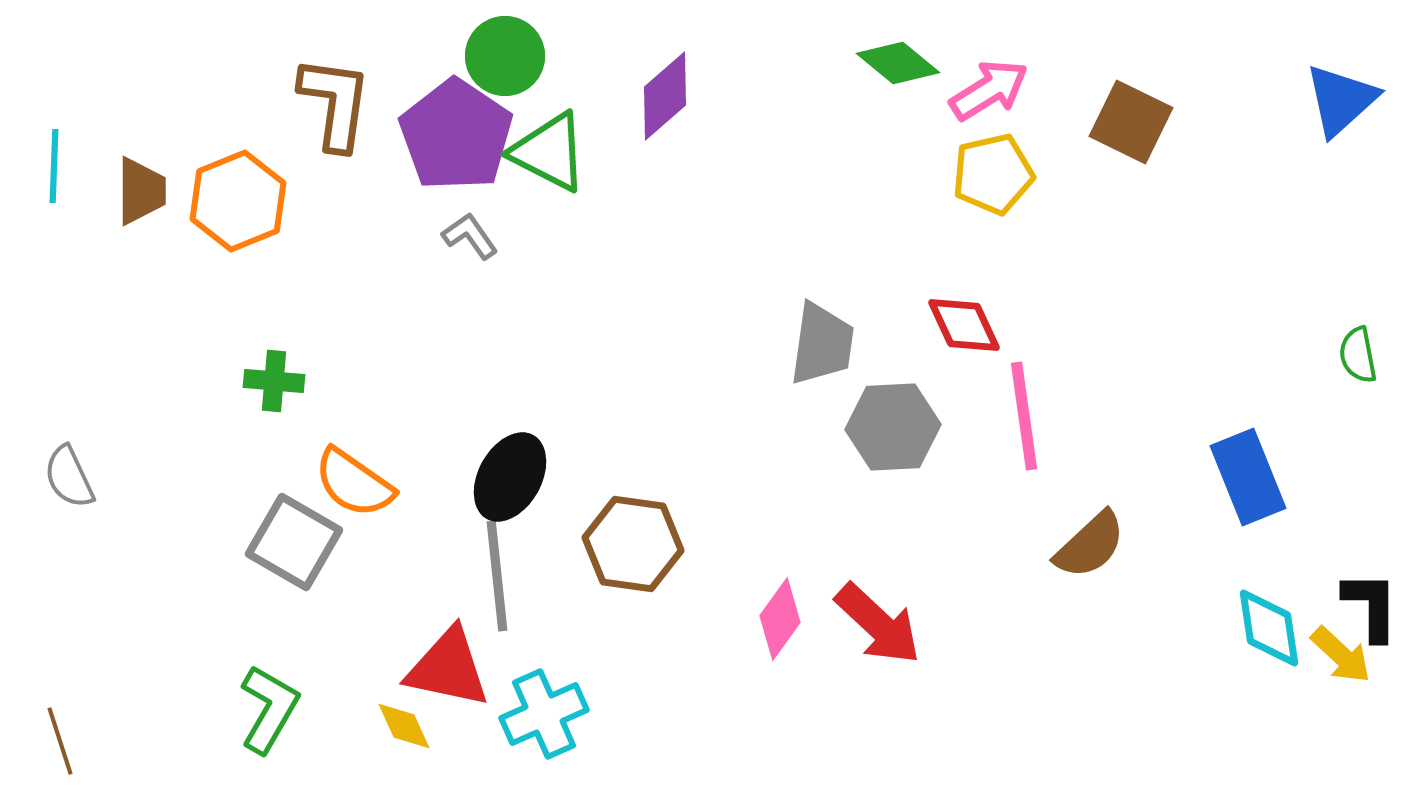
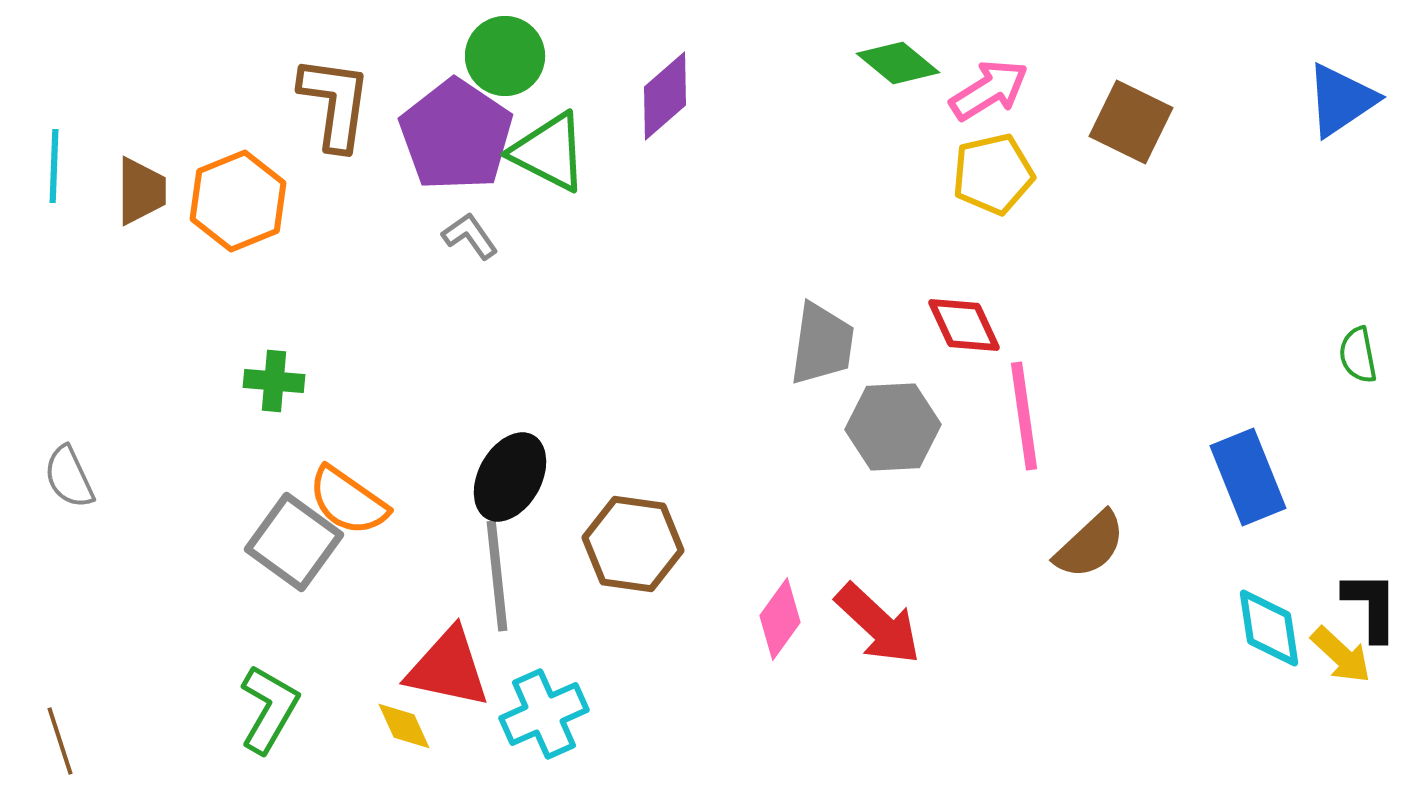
blue triangle: rotated 8 degrees clockwise
orange semicircle: moved 6 px left, 18 px down
gray square: rotated 6 degrees clockwise
